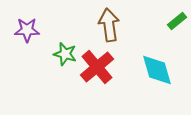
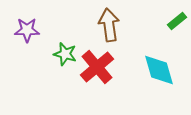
cyan diamond: moved 2 px right
